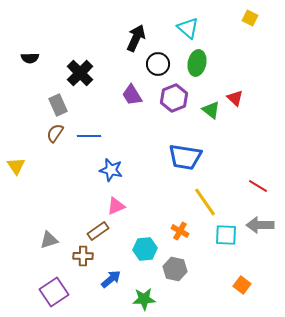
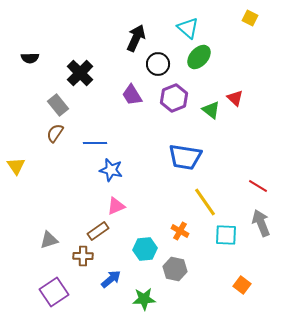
green ellipse: moved 2 px right, 6 px up; rotated 30 degrees clockwise
gray rectangle: rotated 15 degrees counterclockwise
blue line: moved 6 px right, 7 px down
gray arrow: moved 1 px right, 2 px up; rotated 68 degrees clockwise
